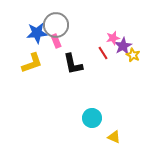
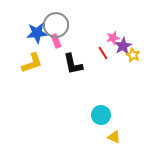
cyan circle: moved 9 px right, 3 px up
